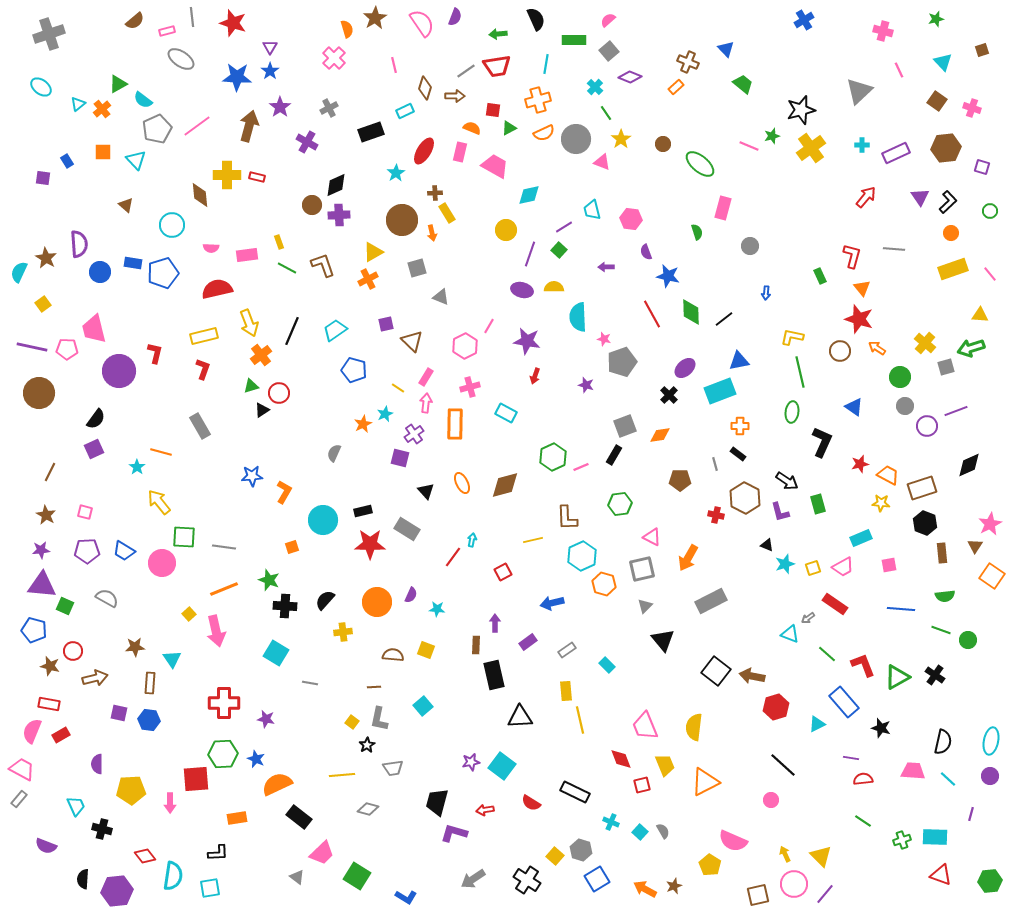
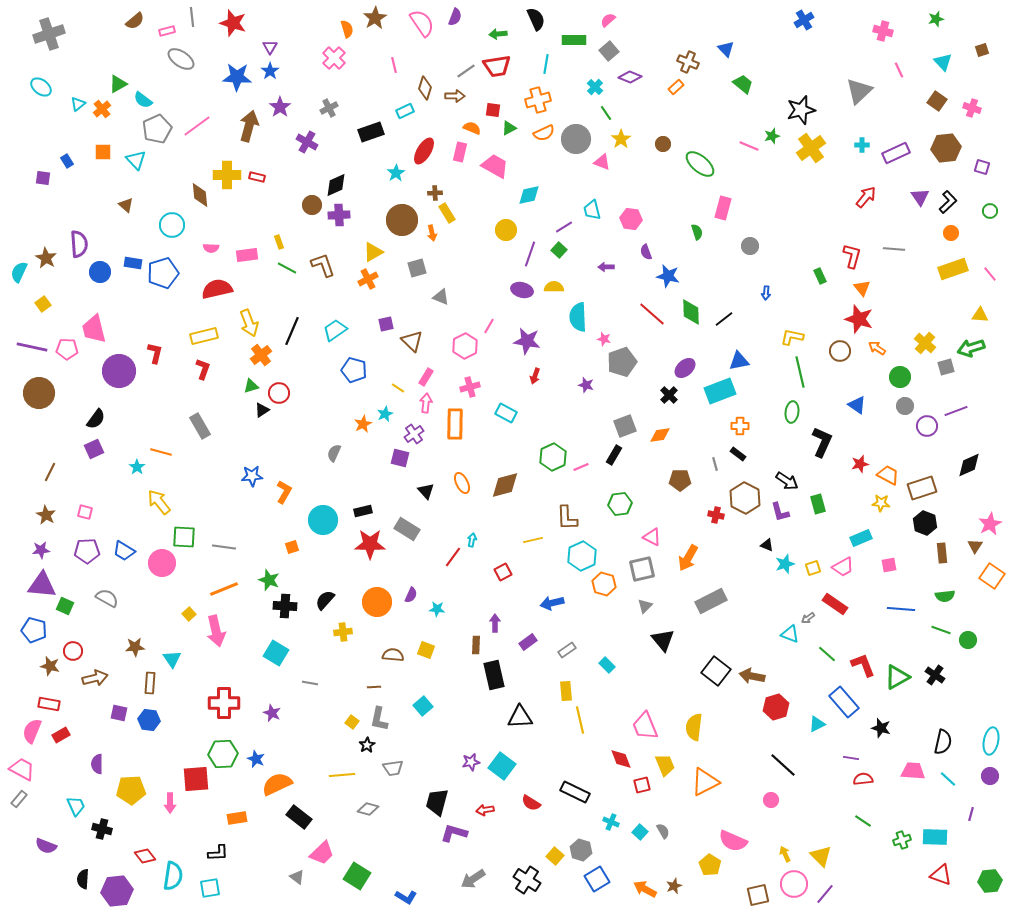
red line at (652, 314): rotated 20 degrees counterclockwise
blue triangle at (854, 407): moved 3 px right, 2 px up
purple star at (266, 719): moved 6 px right, 6 px up; rotated 12 degrees clockwise
